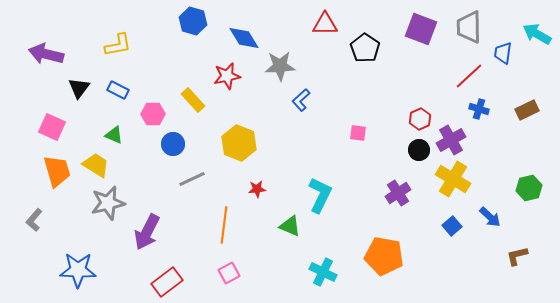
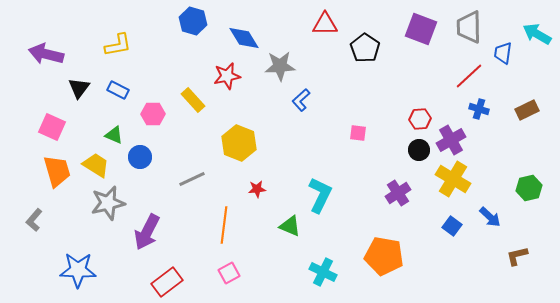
red hexagon at (420, 119): rotated 20 degrees clockwise
blue circle at (173, 144): moved 33 px left, 13 px down
blue square at (452, 226): rotated 12 degrees counterclockwise
